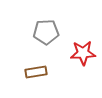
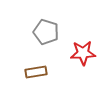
gray pentagon: rotated 20 degrees clockwise
